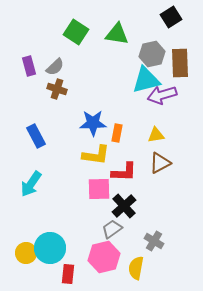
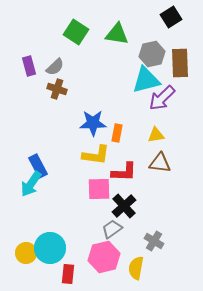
purple arrow: moved 3 px down; rotated 28 degrees counterclockwise
blue rectangle: moved 2 px right, 30 px down
brown triangle: rotated 35 degrees clockwise
